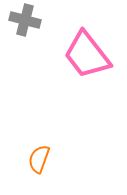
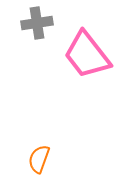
gray cross: moved 12 px right, 3 px down; rotated 24 degrees counterclockwise
